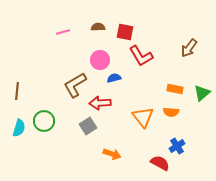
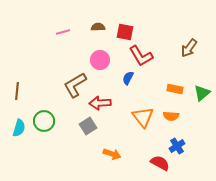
blue semicircle: moved 14 px right; rotated 48 degrees counterclockwise
orange semicircle: moved 4 px down
